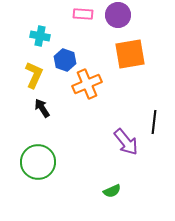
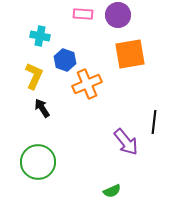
yellow L-shape: moved 1 px down
